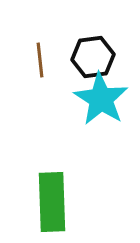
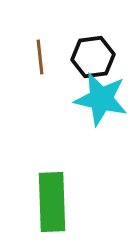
brown line: moved 3 px up
cyan star: rotated 20 degrees counterclockwise
